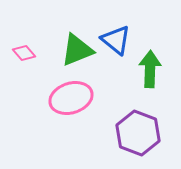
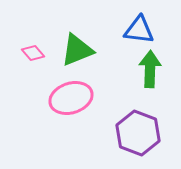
blue triangle: moved 23 px right, 10 px up; rotated 32 degrees counterclockwise
pink diamond: moved 9 px right
